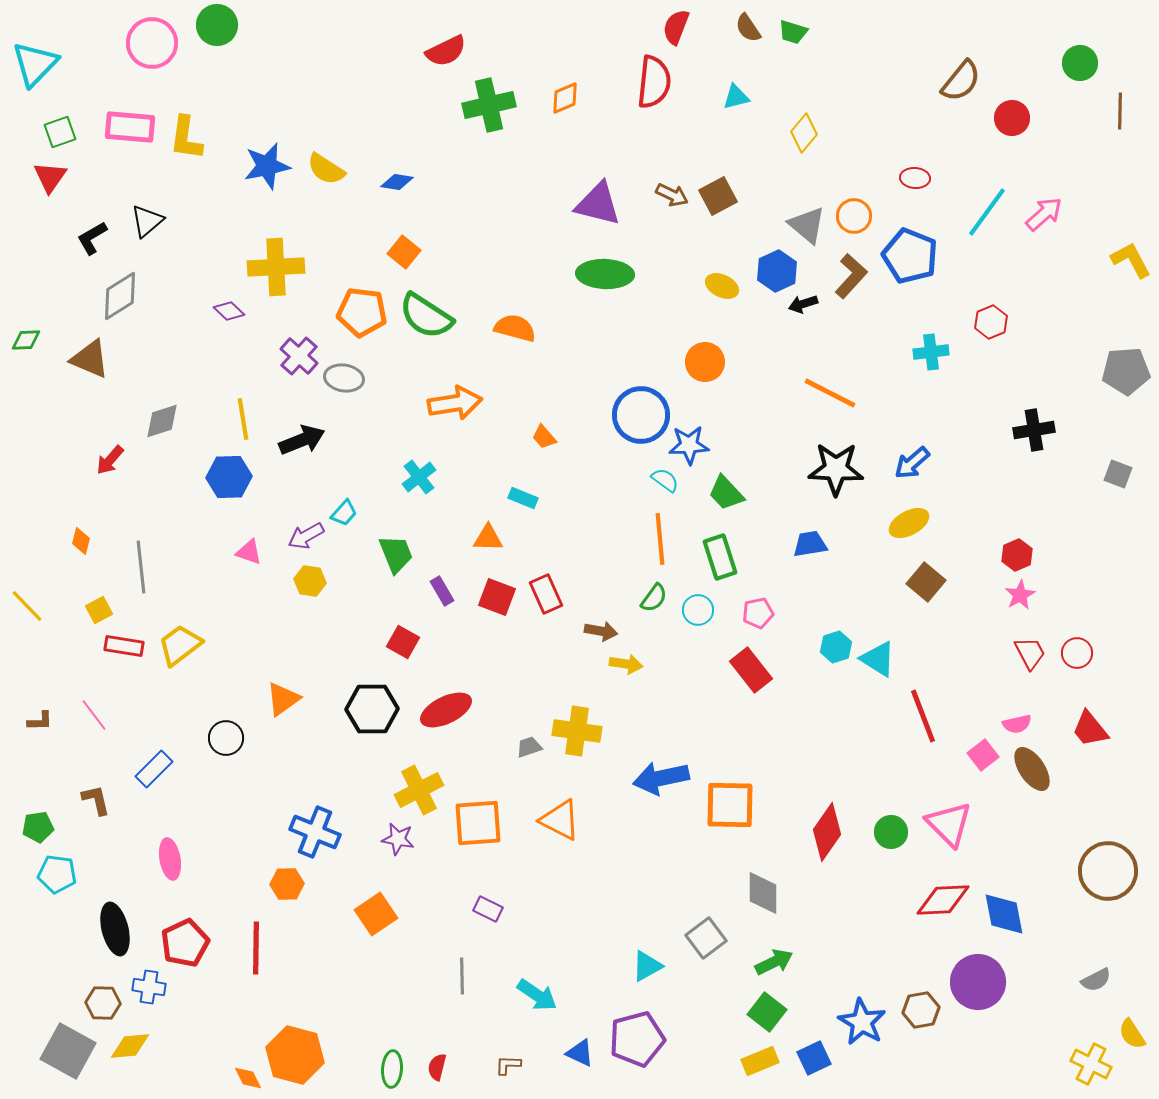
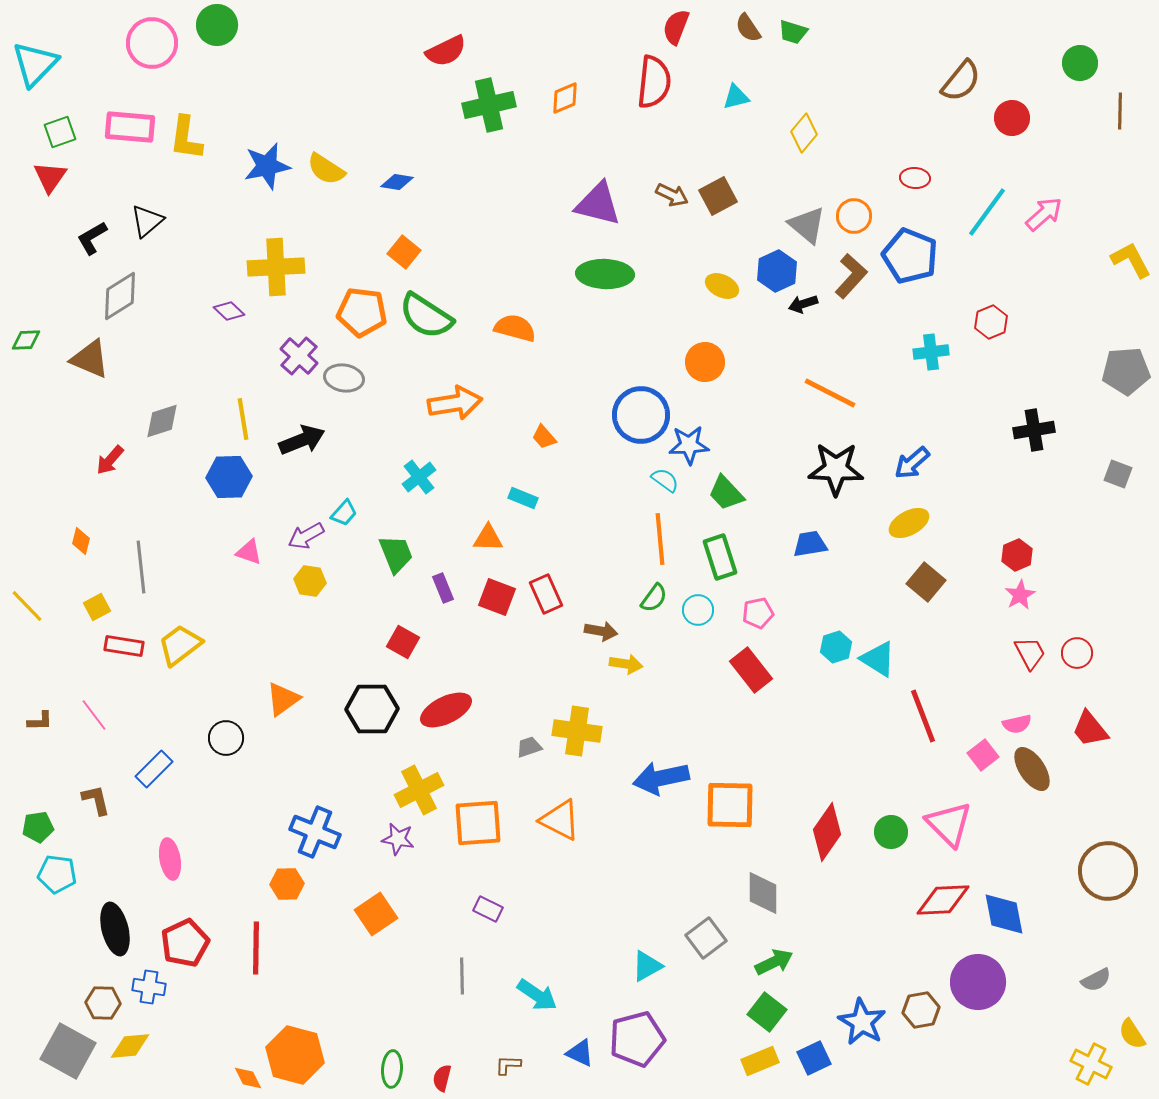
purple rectangle at (442, 591): moved 1 px right, 3 px up; rotated 8 degrees clockwise
yellow square at (99, 610): moved 2 px left, 3 px up
red semicircle at (437, 1067): moved 5 px right, 11 px down
